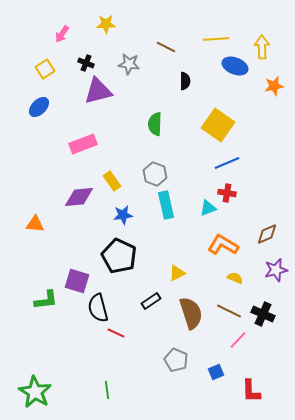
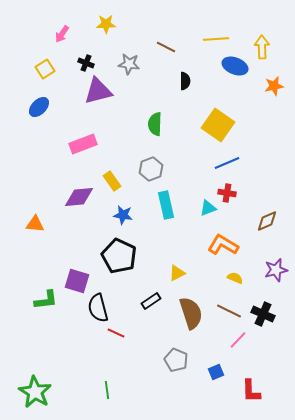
gray hexagon at (155, 174): moved 4 px left, 5 px up; rotated 20 degrees clockwise
blue star at (123, 215): rotated 18 degrees clockwise
brown diamond at (267, 234): moved 13 px up
